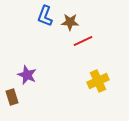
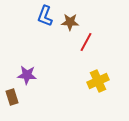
red line: moved 3 px right, 1 px down; rotated 36 degrees counterclockwise
purple star: rotated 18 degrees counterclockwise
